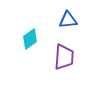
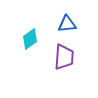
blue triangle: moved 1 px left, 4 px down
